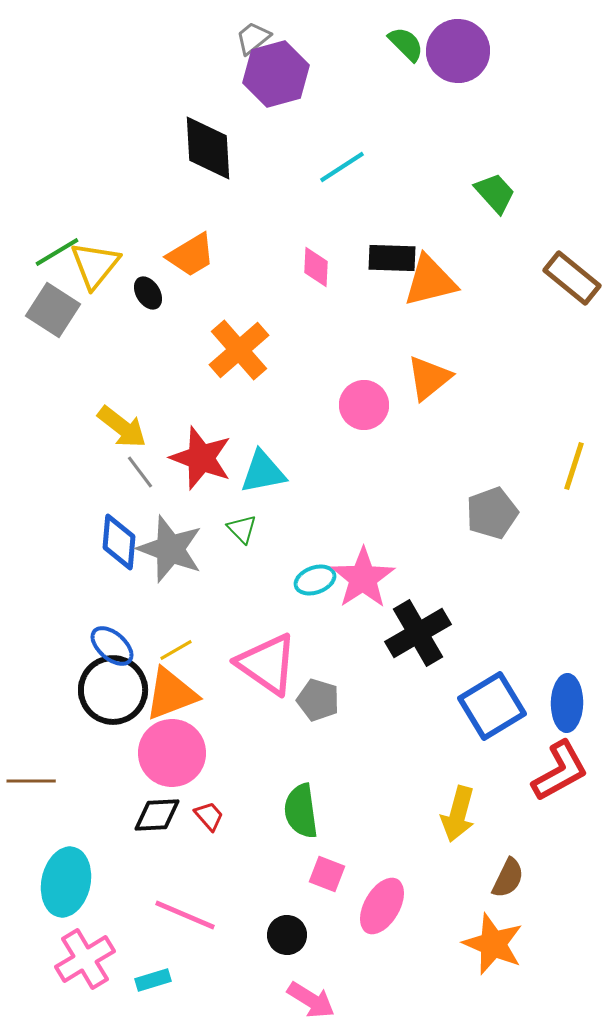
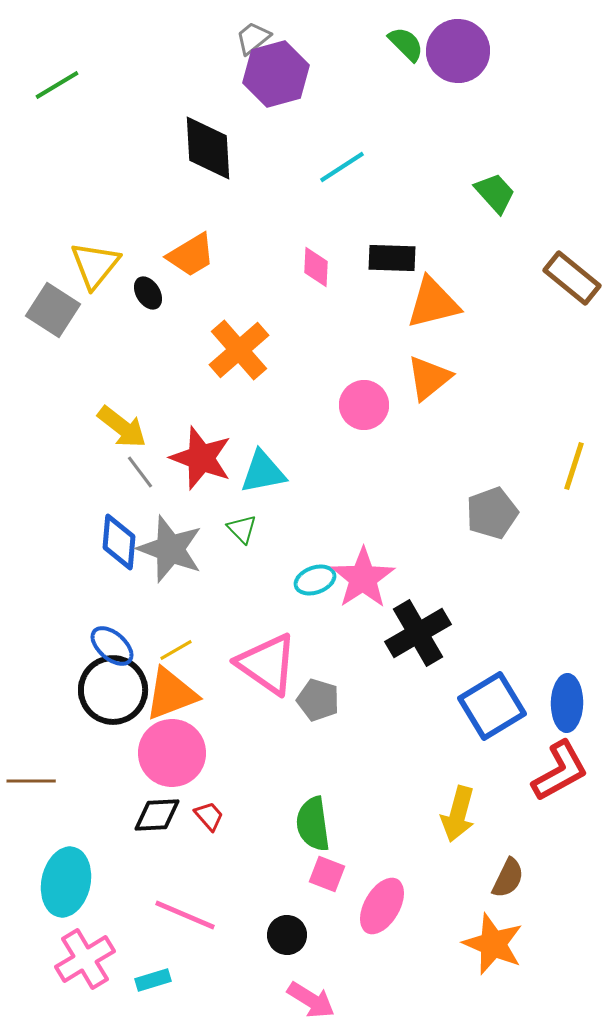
green line at (57, 252): moved 167 px up
orange triangle at (430, 281): moved 3 px right, 22 px down
green semicircle at (301, 811): moved 12 px right, 13 px down
